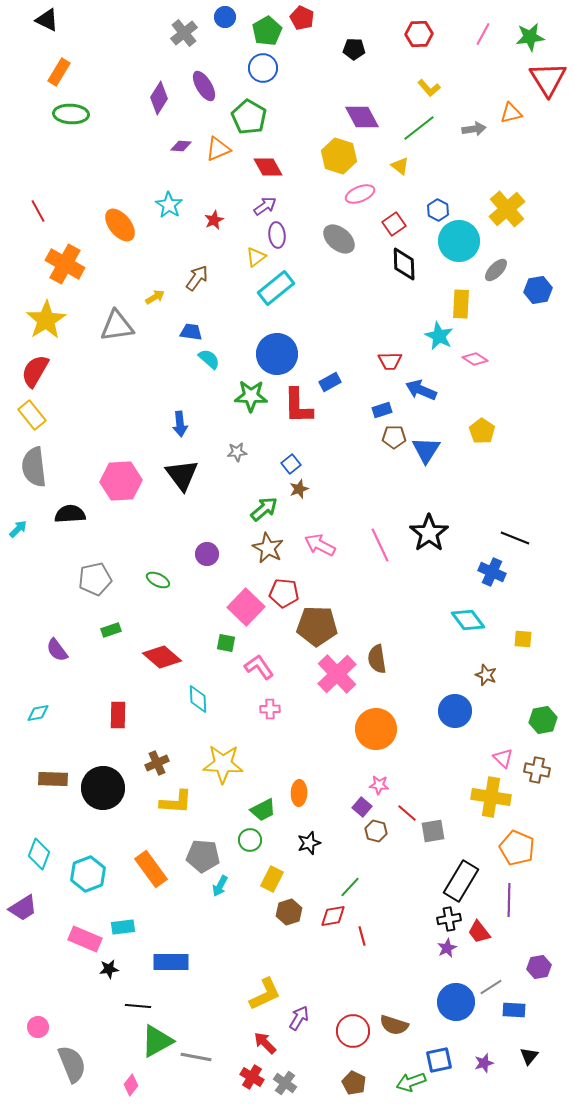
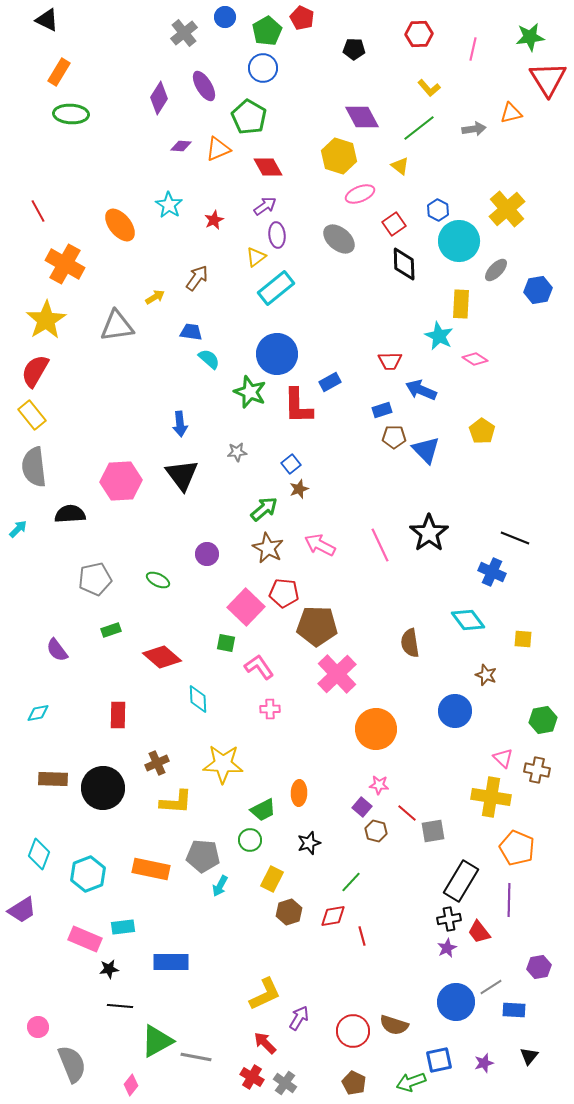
pink line at (483, 34): moved 10 px left, 15 px down; rotated 15 degrees counterclockwise
green star at (251, 396): moved 1 px left, 4 px up; rotated 20 degrees clockwise
blue triangle at (426, 450): rotated 16 degrees counterclockwise
brown semicircle at (377, 659): moved 33 px right, 16 px up
orange rectangle at (151, 869): rotated 42 degrees counterclockwise
green line at (350, 887): moved 1 px right, 5 px up
purple trapezoid at (23, 908): moved 1 px left, 2 px down
black line at (138, 1006): moved 18 px left
